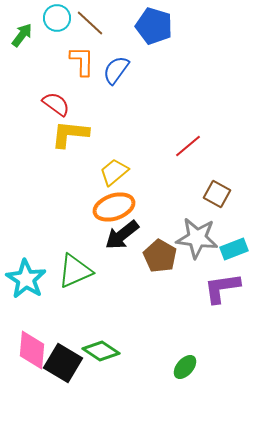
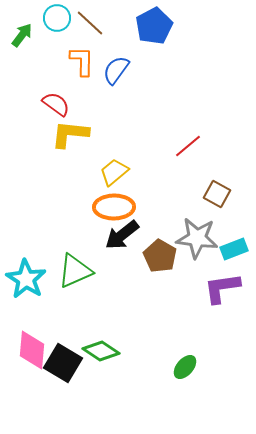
blue pentagon: rotated 27 degrees clockwise
orange ellipse: rotated 18 degrees clockwise
